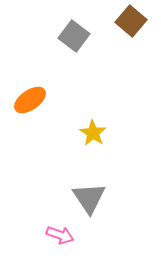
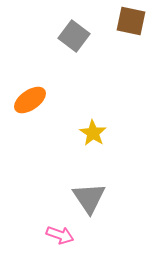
brown square: rotated 28 degrees counterclockwise
